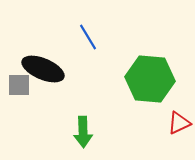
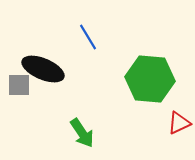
green arrow: moved 1 px left, 1 px down; rotated 32 degrees counterclockwise
